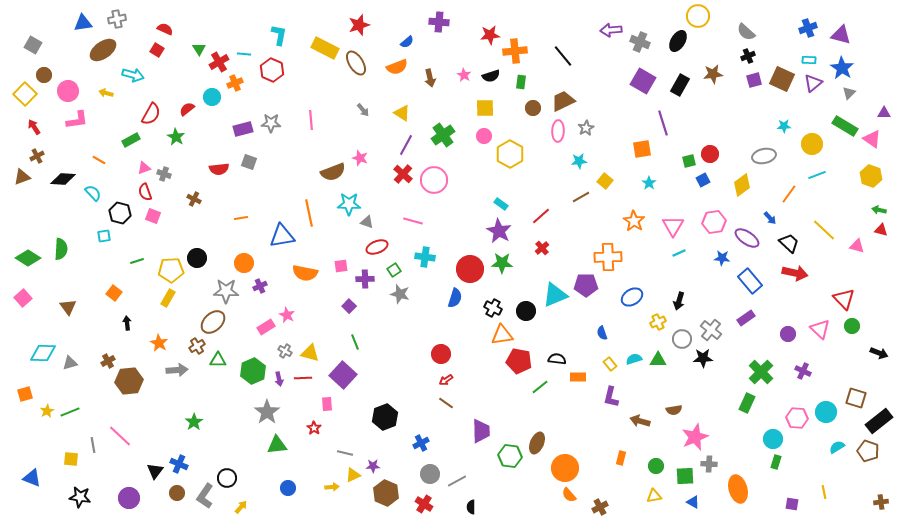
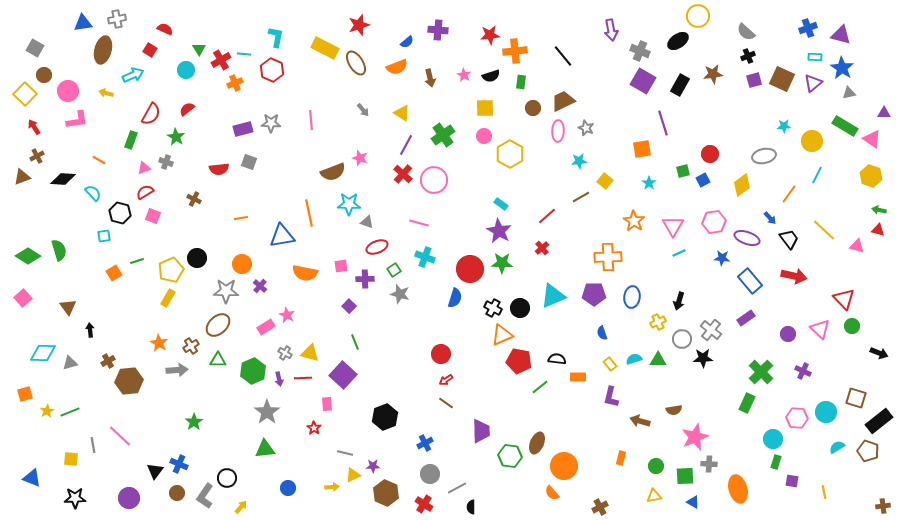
purple cross at (439, 22): moved 1 px left, 8 px down
purple arrow at (611, 30): rotated 95 degrees counterclockwise
cyan L-shape at (279, 35): moved 3 px left, 2 px down
black ellipse at (678, 41): rotated 25 degrees clockwise
gray cross at (640, 42): moved 9 px down
gray square at (33, 45): moved 2 px right, 3 px down
brown ellipse at (103, 50): rotated 40 degrees counterclockwise
red square at (157, 50): moved 7 px left
cyan rectangle at (809, 60): moved 6 px right, 3 px up
red cross at (219, 62): moved 2 px right, 2 px up
cyan arrow at (133, 75): rotated 40 degrees counterclockwise
gray triangle at (849, 93): rotated 32 degrees clockwise
cyan circle at (212, 97): moved 26 px left, 27 px up
gray star at (586, 128): rotated 21 degrees counterclockwise
green rectangle at (131, 140): rotated 42 degrees counterclockwise
yellow circle at (812, 144): moved 3 px up
green square at (689, 161): moved 6 px left, 10 px down
gray cross at (164, 174): moved 2 px right, 12 px up
cyan line at (817, 175): rotated 42 degrees counterclockwise
red semicircle at (145, 192): rotated 78 degrees clockwise
red line at (541, 216): moved 6 px right
pink line at (413, 221): moved 6 px right, 2 px down
red triangle at (881, 230): moved 3 px left
purple ellipse at (747, 238): rotated 15 degrees counterclockwise
black trapezoid at (789, 243): moved 4 px up; rotated 10 degrees clockwise
green semicircle at (61, 249): moved 2 px left, 1 px down; rotated 20 degrees counterclockwise
cyan cross at (425, 257): rotated 12 degrees clockwise
green diamond at (28, 258): moved 2 px up
orange circle at (244, 263): moved 2 px left, 1 px down
yellow pentagon at (171, 270): rotated 20 degrees counterclockwise
red arrow at (795, 273): moved 1 px left, 3 px down
purple pentagon at (586, 285): moved 8 px right, 9 px down
purple cross at (260, 286): rotated 24 degrees counterclockwise
orange square at (114, 293): moved 20 px up; rotated 21 degrees clockwise
cyan triangle at (555, 295): moved 2 px left, 1 px down
blue ellipse at (632, 297): rotated 50 degrees counterclockwise
black circle at (526, 311): moved 6 px left, 3 px up
brown ellipse at (213, 322): moved 5 px right, 3 px down
black arrow at (127, 323): moved 37 px left, 7 px down
orange triangle at (502, 335): rotated 15 degrees counterclockwise
brown cross at (197, 346): moved 6 px left
gray cross at (285, 351): moved 2 px down
blue cross at (421, 443): moved 4 px right
green triangle at (277, 445): moved 12 px left, 4 px down
orange circle at (565, 468): moved 1 px left, 2 px up
gray line at (457, 481): moved 7 px down
orange semicircle at (569, 495): moved 17 px left, 2 px up
black star at (80, 497): moved 5 px left, 1 px down; rotated 10 degrees counterclockwise
brown cross at (881, 502): moved 2 px right, 4 px down
purple square at (792, 504): moved 23 px up
